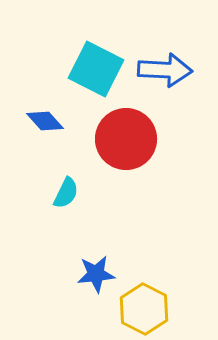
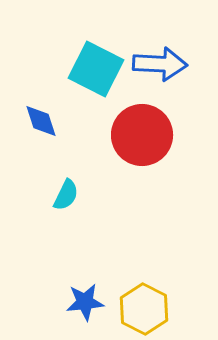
blue arrow: moved 5 px left, 6 px up
blue diamond: moved 4 px left; rotated 24 degrees clockwise
red circle: moved 16 px right, 4 px up
cyan semicircle: moved 2 px down
blue star: moved 11 px left, 28 px down
